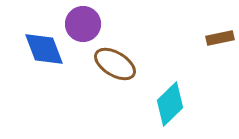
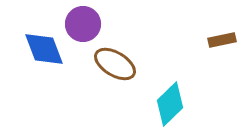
brown rectangle: moved 2 px right, 2 px down
